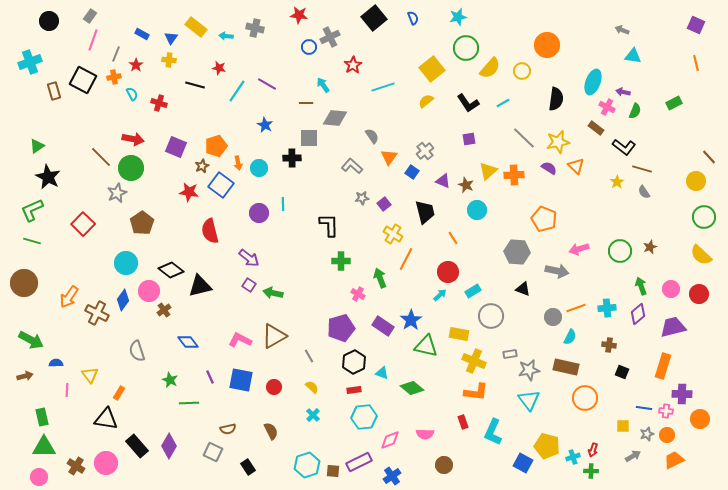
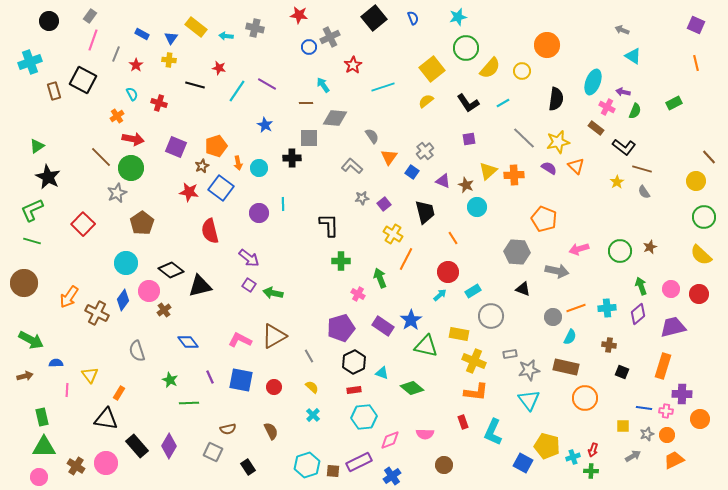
cyan triangle at (633, 56): rotated 24 degrees clockwise
orange cross at (114, 77): moved 3 px right, 39 px down; rotated 24 degrees counterclockwise
blue square at (221, 185): moved 3 px down
cyan circle at (477, 210): moved 3 px up
